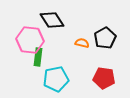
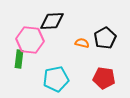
black diamond: moved 1 px down; rotated 60 degrees counterclockwise
green rectangle: moved 19 px left, 2 px down
